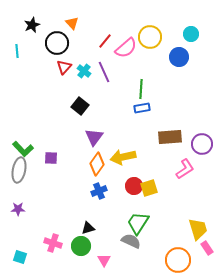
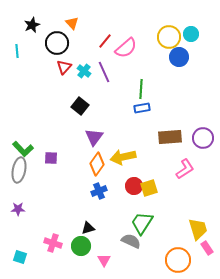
yellow circle: moved 19 px right
purple circle: moved 1 px right, 6 px up
green trapezoid: moved 4 px right
